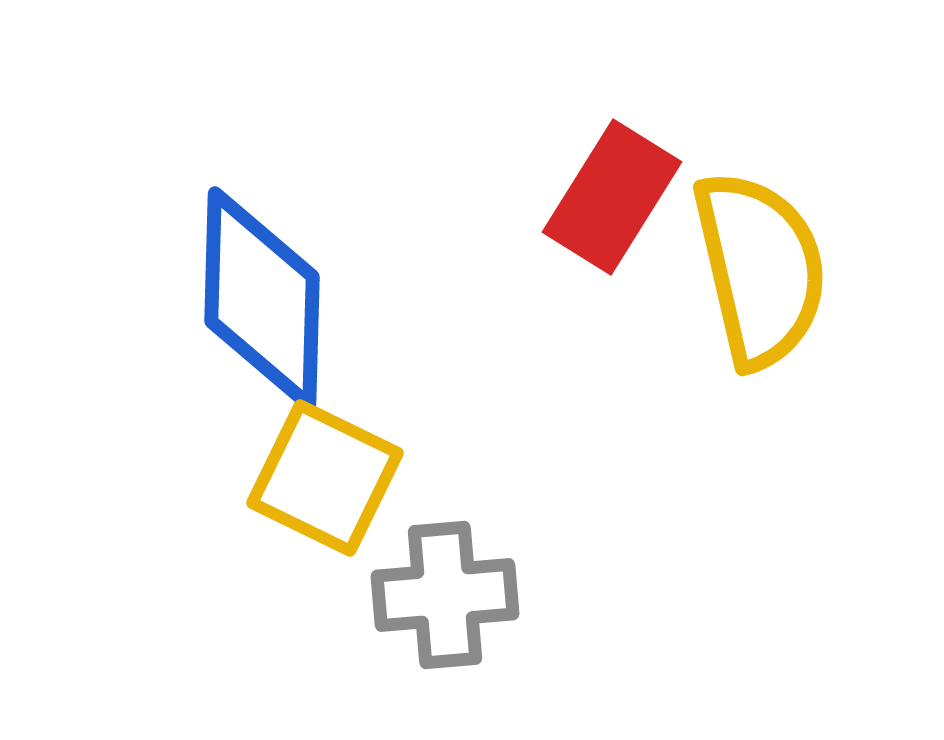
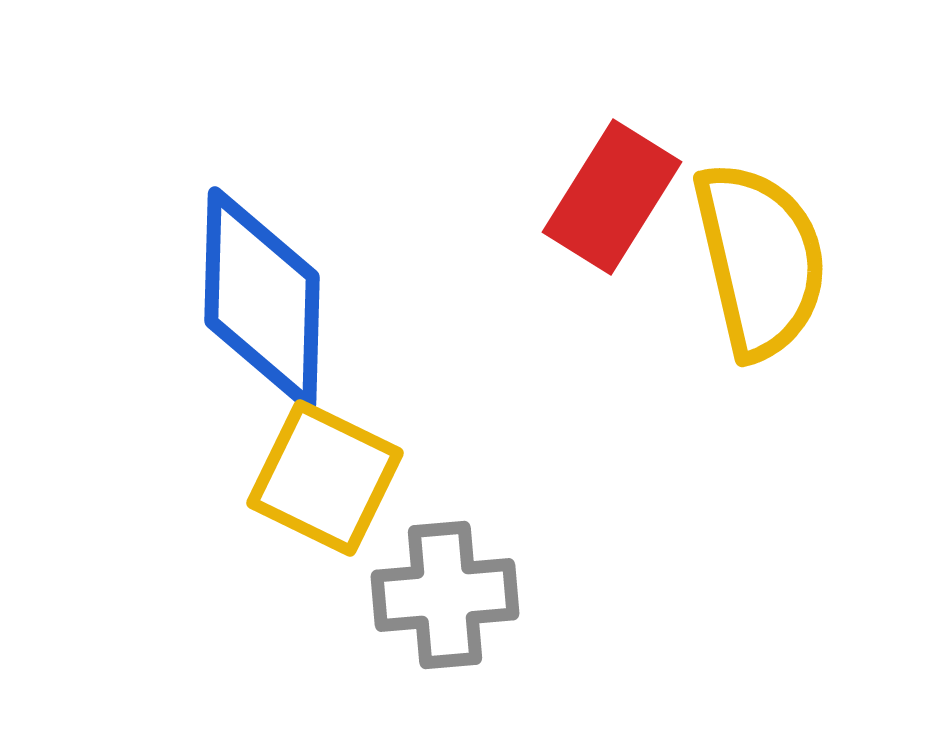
yellow semicircle: moved 9 px up
